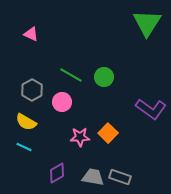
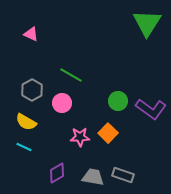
green circle: moved 14 px right, 24 px down
pink circle: moved 1 px down
gray rectangle: moved 3 px right, 2 px up
